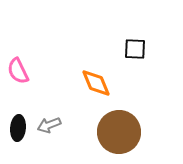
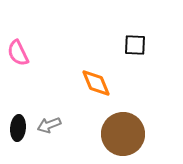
black square: moved 4 px up
pink semicircle: moved 18 px up
brown circle: moved 4 px right, 2 px down
